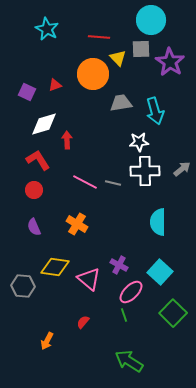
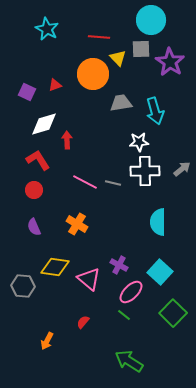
green line: rotated 32 degrees counterclockwise
